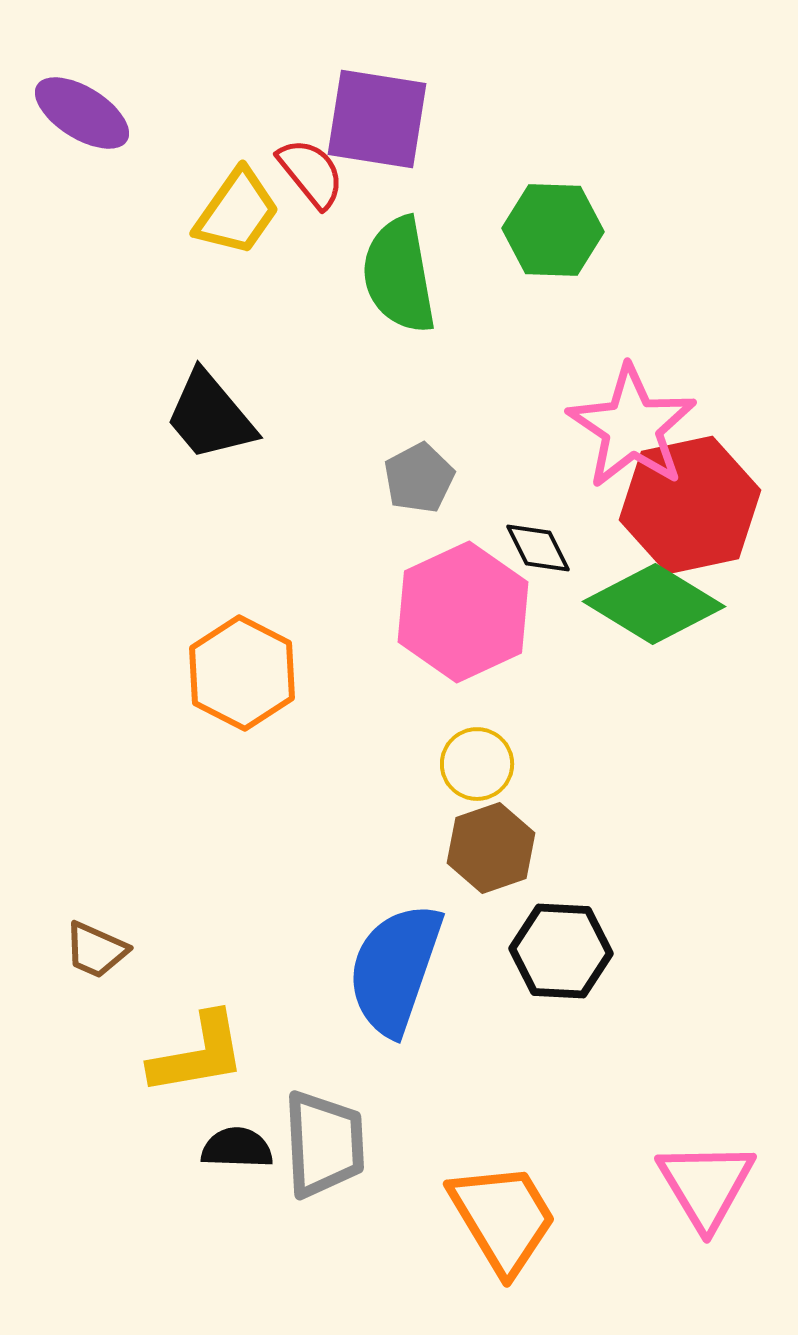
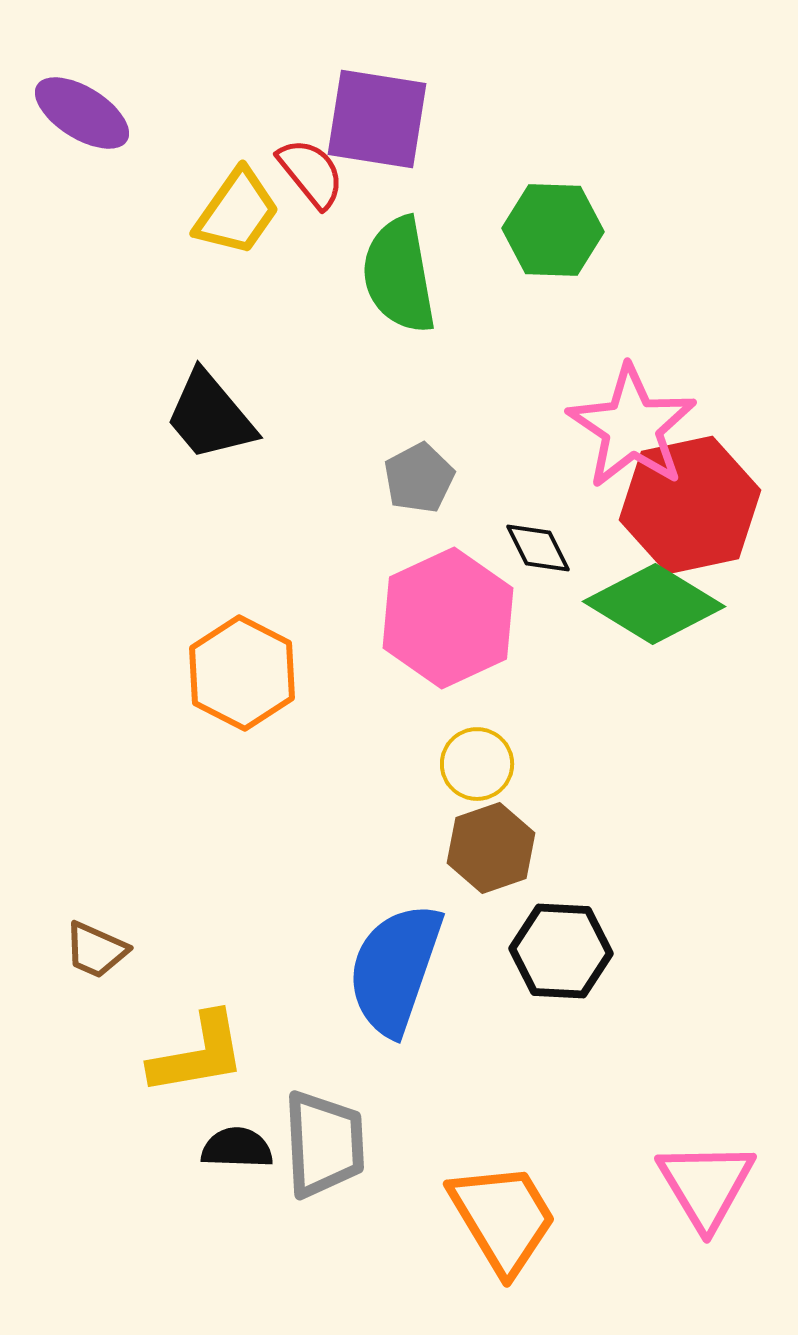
pink hexagon: moved 15 px left, 6 px down
